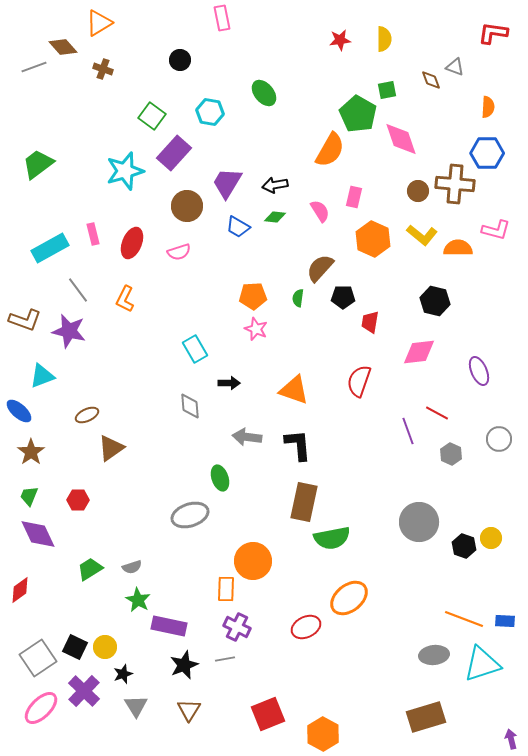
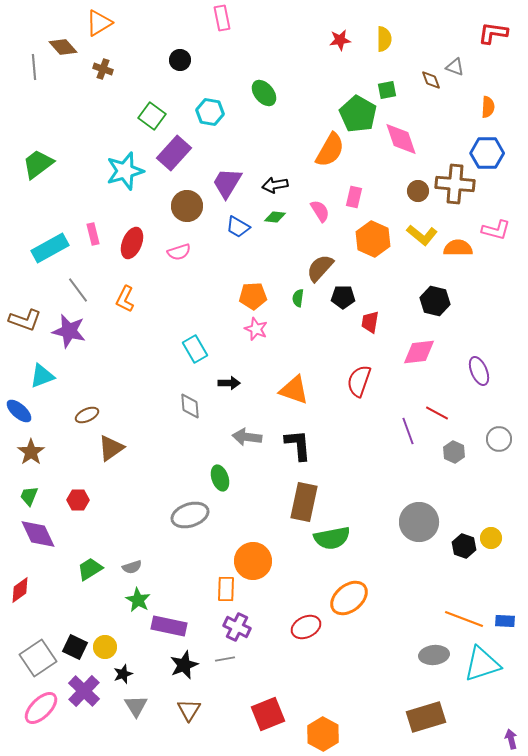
gray line at (34, 67): rotated 75 degrees counterclockwise
gray hexagon at (451, 454): moved 3 px right, 2 px up
